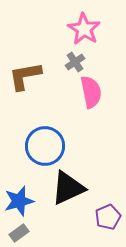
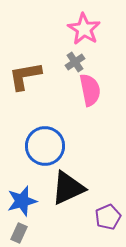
pink semicircle: moved 1 px left, 2 px up
blue star: moved 3 px right
gray rectangle: rotated 30 degrees counterclockwise
